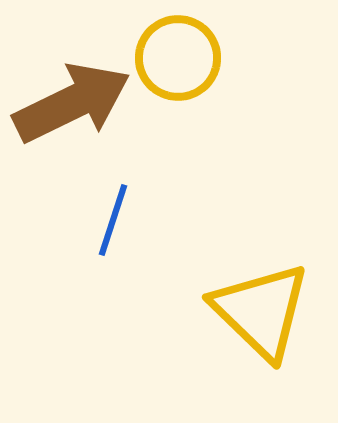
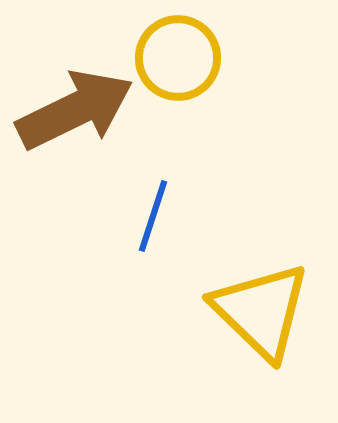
brown arrow: moved 3 px right, 7 px down
blue line: moved 40 px right, 4 px up
